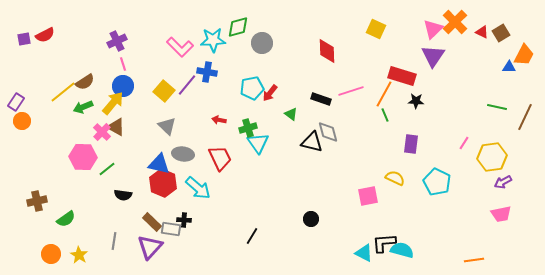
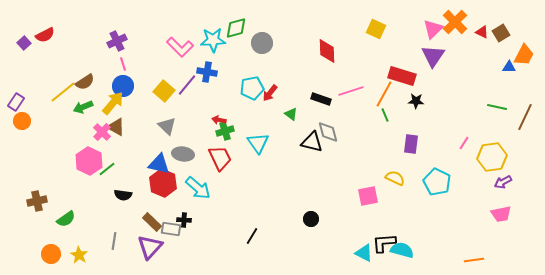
green diamond at (238, 27): moved 2 px left, 1 px down
purple square at (24, 39): moved 4 px down; rotated 32 degrees counterclockwise
green cross at (248, 128): moved 23 px left, 3 px down
pink hexagon at (83, 157): moved 6 px right, 4 px down; rotated 24 degrees clockwise
